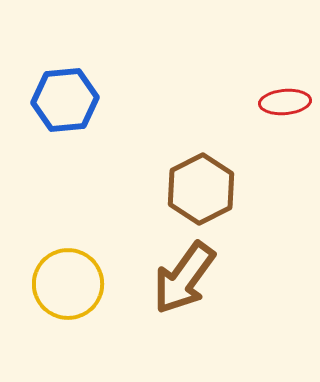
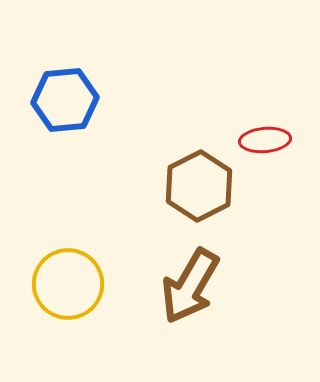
red ellipse: moved 20 px left, 38 px down
brown hexagon: moved 2 px left, 3 px up
brown arrow: moved 6 px right, 8 px down; rotated 6 degrees counterclockwise
